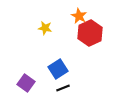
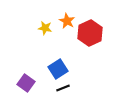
orange star: moved 12 px left, 5 px down
